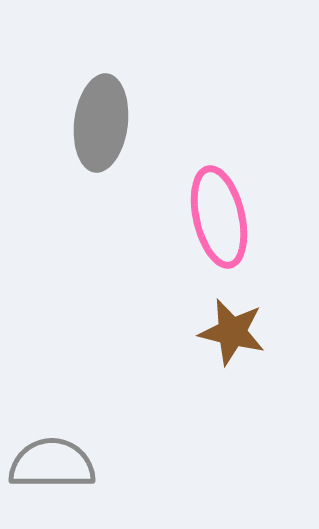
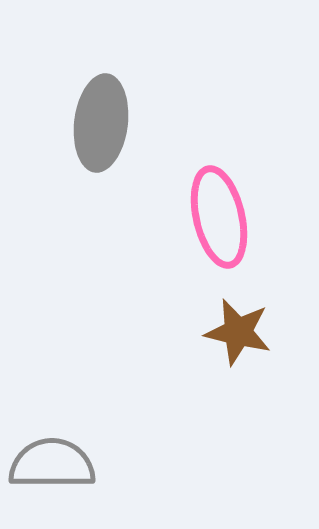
brown star: moved 6 px right
